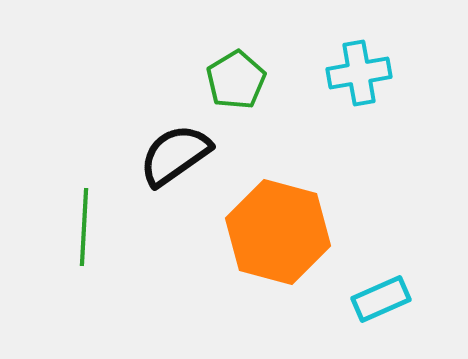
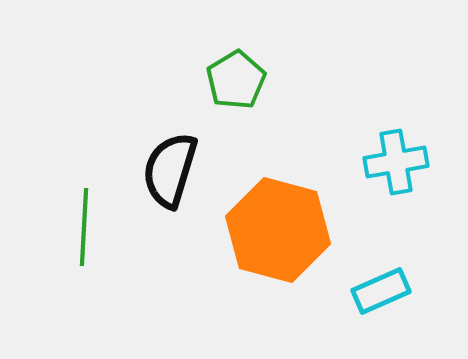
cyan cross: moved 37 px right, 89 px down
black semicircle: moved 5 px left, 15 px down; rotated 38 degrees counterclockwise
orange hexagon: moved 2 px up
cyan rectangle: moved 8 px up
